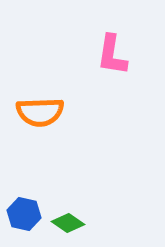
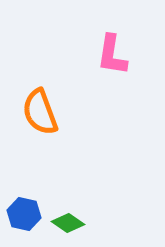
orange semicircle: rotated 72 degrees clockwise
